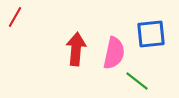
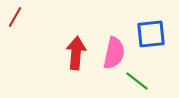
red arrow: moved 4 px down
